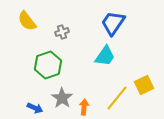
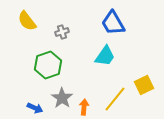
blue trapezoid: rotated 64 degrees counterclockwise
yellow line: moved 2 px left, 1 px down
